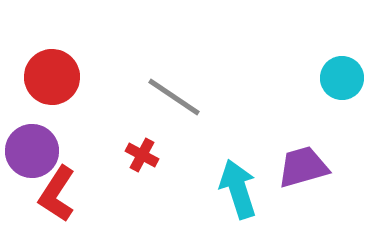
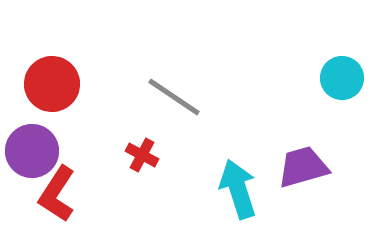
red circle: moved 7 px down
